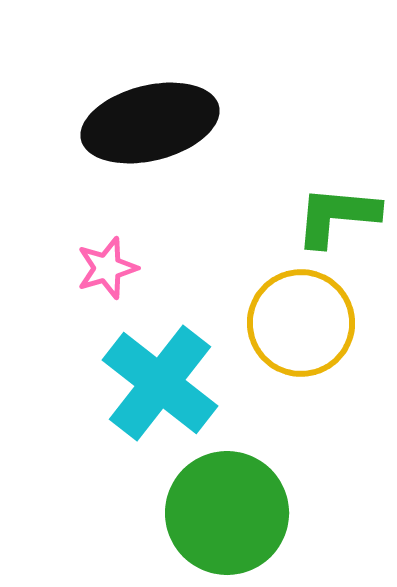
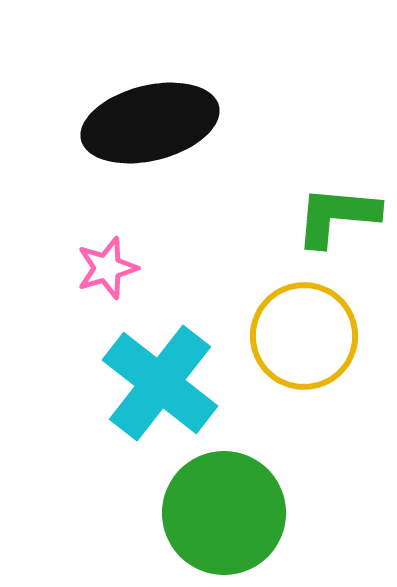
yellow circle: moved 3 px right, 13 px down
green circle: moved 3 px left
